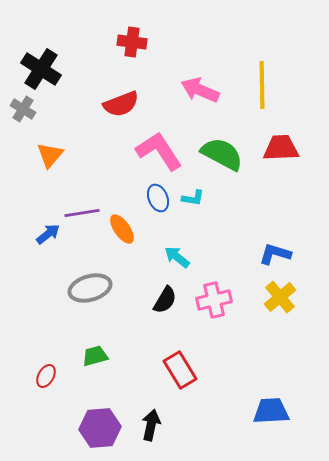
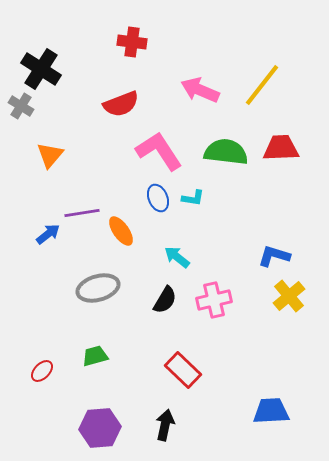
yellow line: rotated 39 degrees clockwise
gray cross: moved 2 px left, 3 px up
green semicircle: moved 4 px right, 2 px up; rotated 21 degrees counterclockwise
orange ellipse: moved 1 px left, 2 px down
blue L-shape: moved 1 px left, 2 px down
gray ellipse: moved 8 px right
yellow cross: moved 9 px right, 1 px up
red rectangle: moved 3 px right; rotated 15 degrees counterclockwise
red ellipse: moved 4 px left, 5 px up; rotated 15 degrees clockwise
black arrow: moved 14 px right
